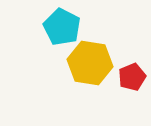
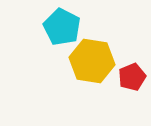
yellow hexagon: moved 2 px right, 2 px up
